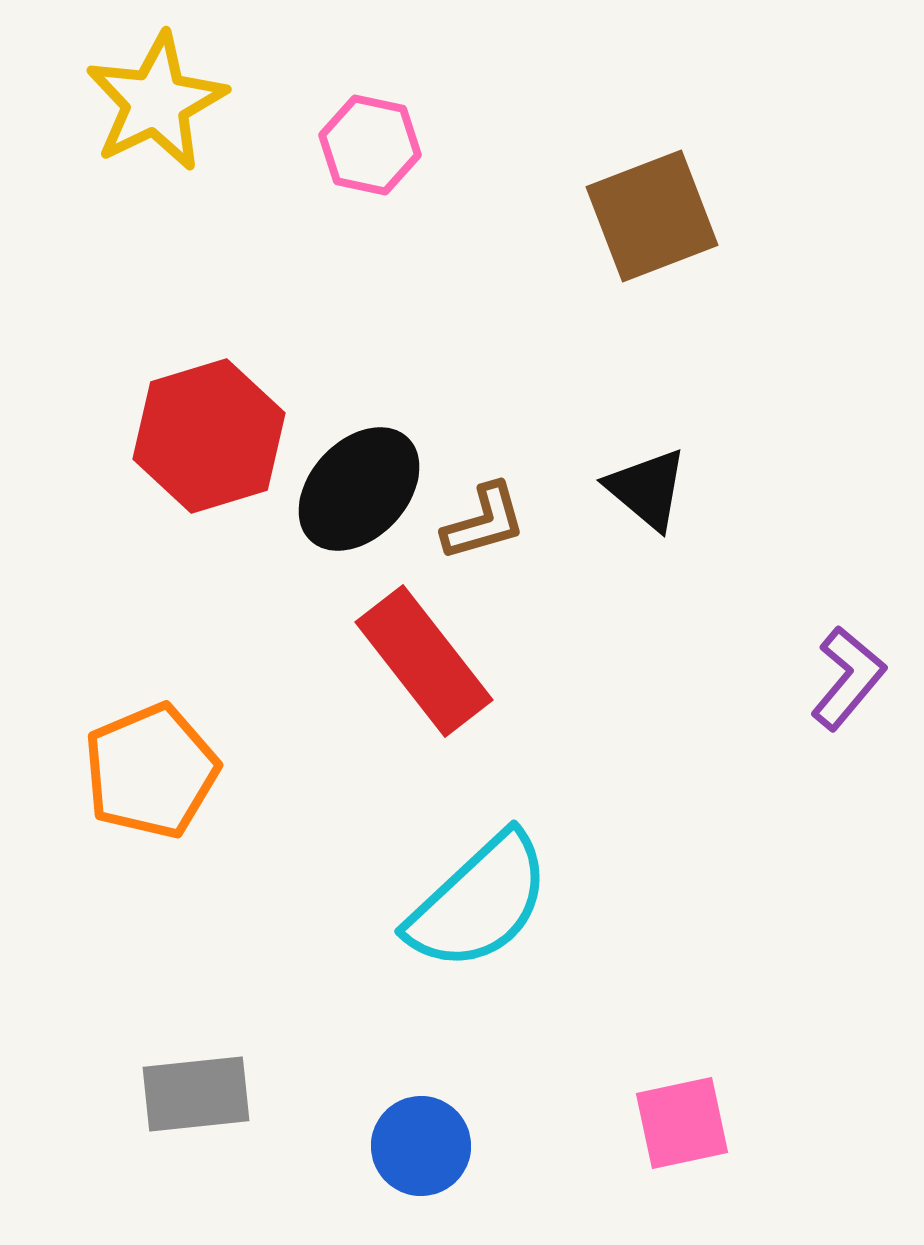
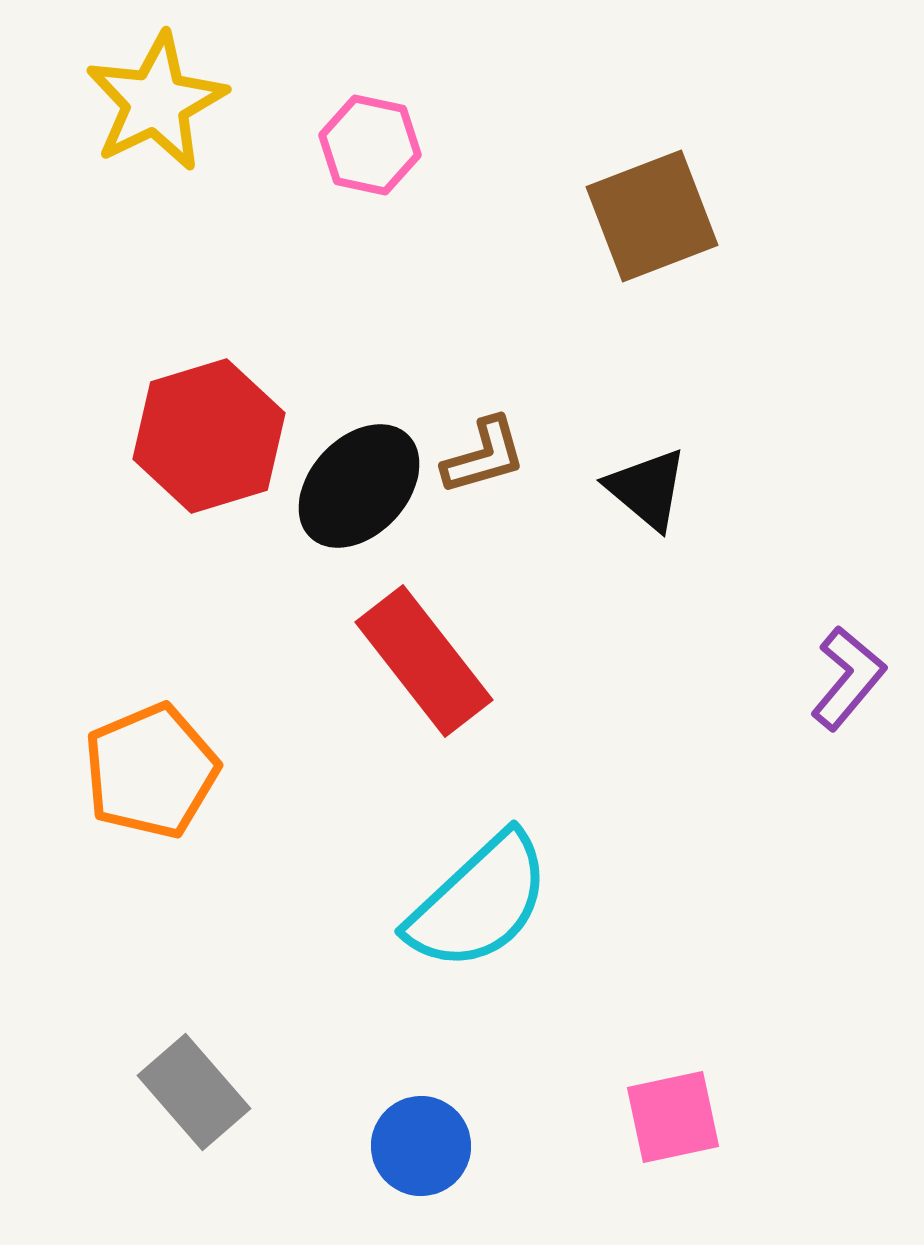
black ellipse: moved 3 px up
brown L-shape: moved 66 px up
gray rectangle: moved 2 px left, 2 px up; rotated 55 degrees clockwise
pink square: moved 9 px left, 6 px up
